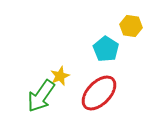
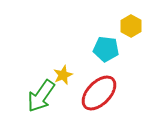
yellow hexagon: rotated 20 degrees clockwise
cyan pentagon: rotated 25 degrees counterclockwise
yellow star: moved 3 px right, 1 px up
